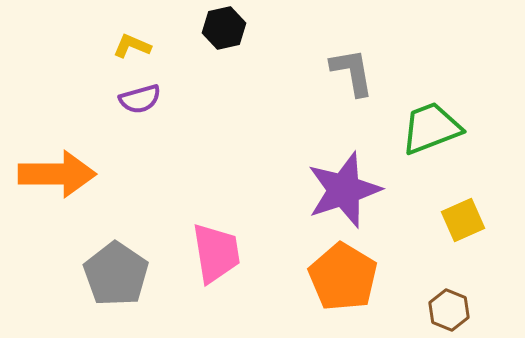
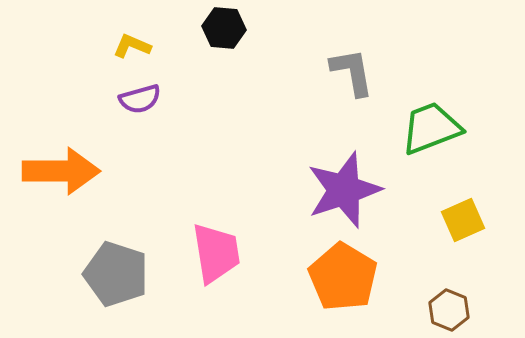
black hexagon: rotated 18 degrees clockwise
orange arrow: moved 4 px right, 3 px up
gray pentagon: rotated 16 degrees counterclockwise
